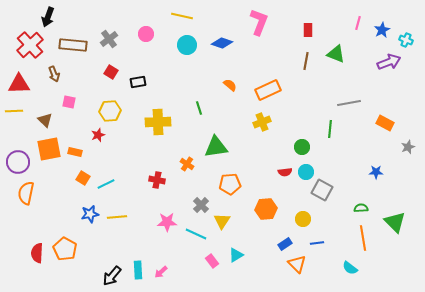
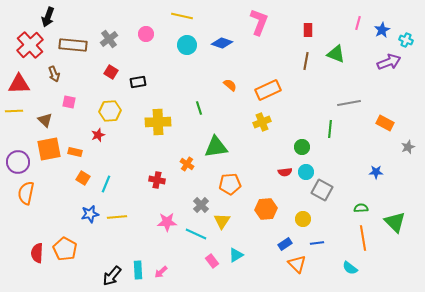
cyan line at (106, 184): rotated 42 degrees counterclockwise
